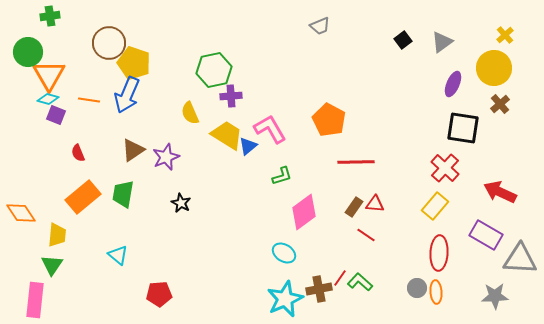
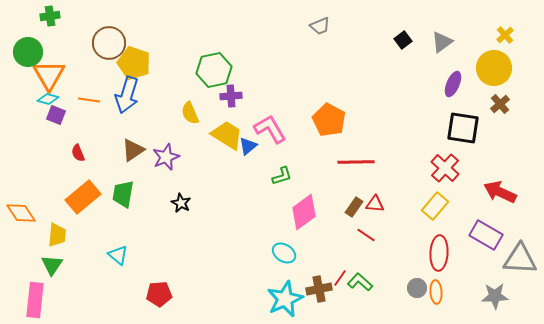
blue arrow at (127, 95): rotated 6 degrees counterclockwise
